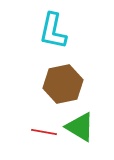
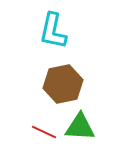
green triangle: rotated 28 degrees counterclockwise
red line: rotated 15 degrees clockwise
